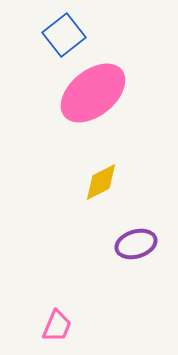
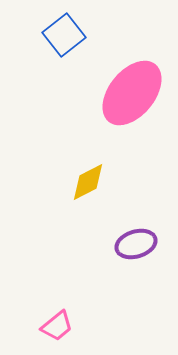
pink ellipse: moved 39 px right; rotated 12 degrees counterclockwise
yellow diamond: moved 13 px left
pink trapezoid: rotated 28 degrees clockwise
